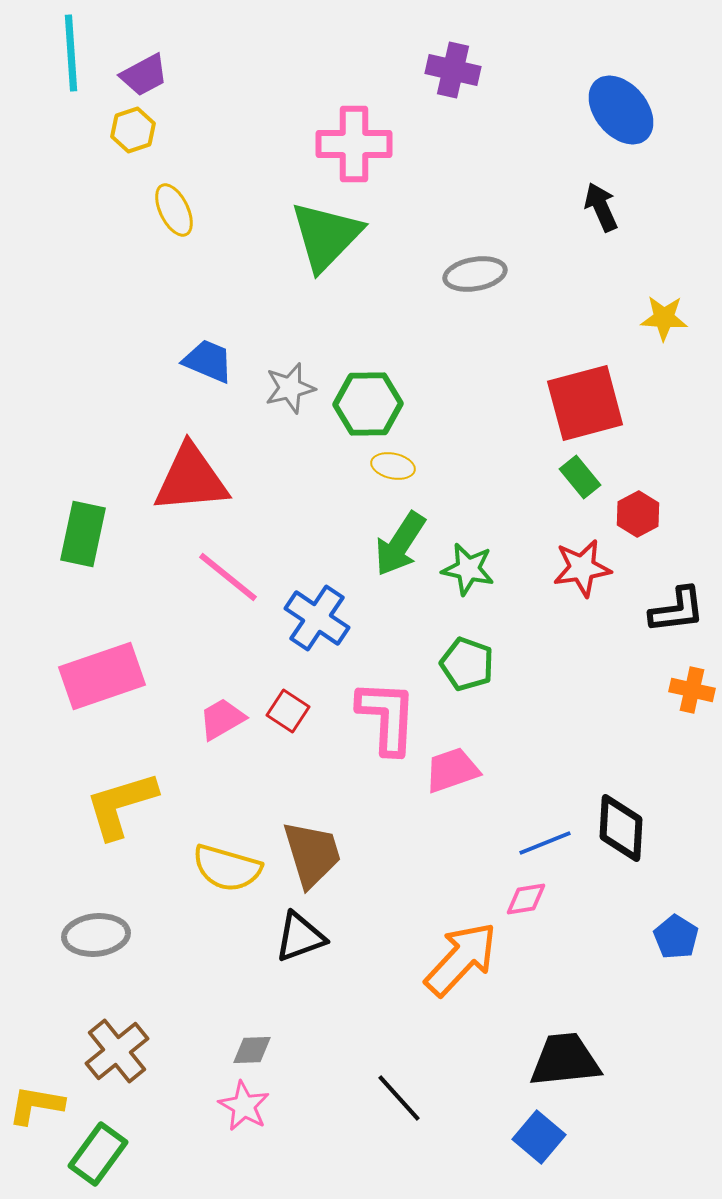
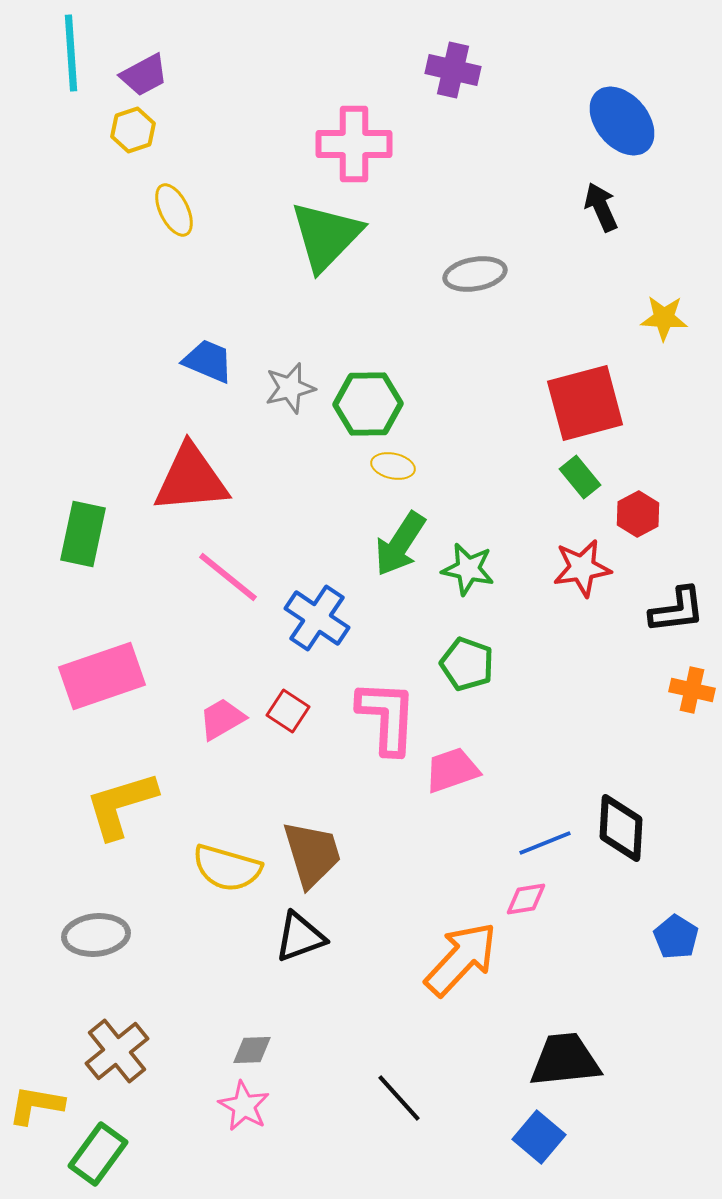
blue ellipse at (621, 110): moved 1 px right, 11 px down
